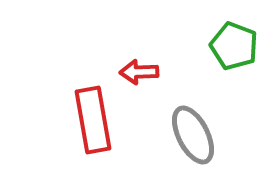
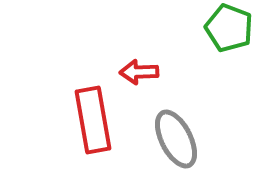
green pentagon: moved 5 px left, 18 px up
gray ellipse: moved 17 px left, 4 px down
